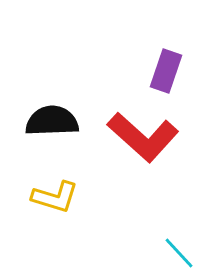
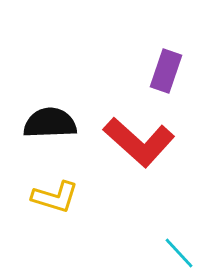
black semicircle: moved 2 px left, 2 px down
red L-shape: moved 4 px left, 5 px down
